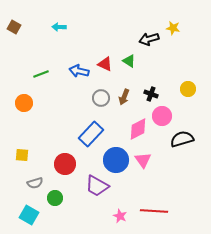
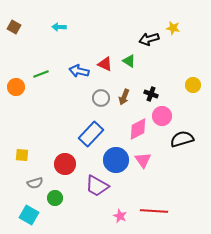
yellow circle: moved 5 px right, 4 px up
orange circle: moved 8 px left, 16 px up
